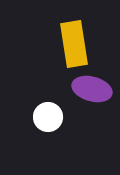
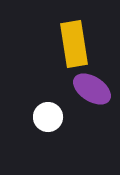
purple ellipse: rotated 18 degrees clockwise
